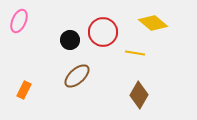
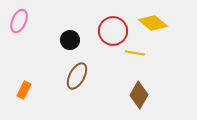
red circle: moved 10 px right, 1 px up
brown ellipse: rotated 20 degrees counterclockwise
